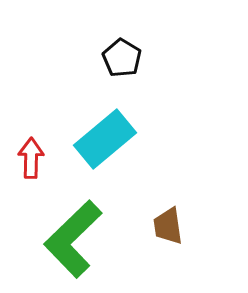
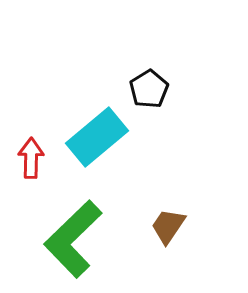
black pentagon: moved 27 px right, 31 px down; rotated 9 degrees clockwise
cyan rectangle: moved 8 px left, 2 px up
brown trapezoid: rotated 42 degrees clockwise
